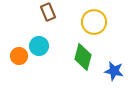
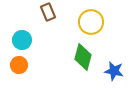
yellow circle: moved 3 px left
cyan circle: moved 17 px left, 6 px up
orange circle: moved 9 px down
